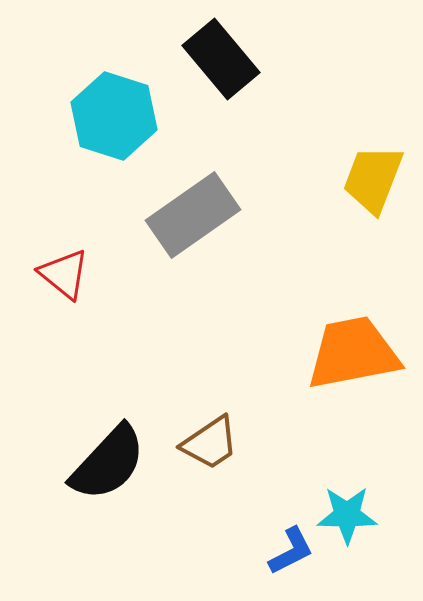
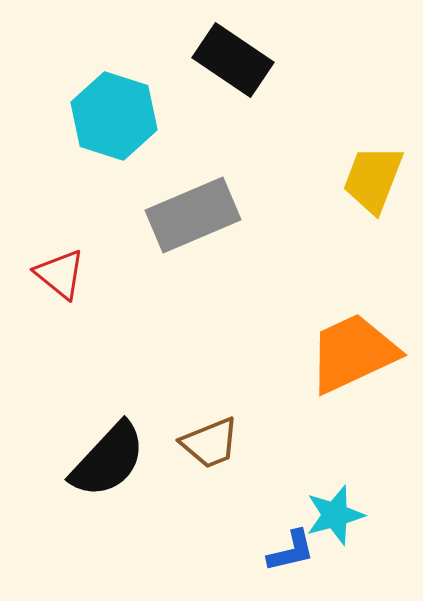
black rectangle: moved 12 px right, 1 px down; rotated 16 degrees counterclockwise
gray rectangle: rotated 12 degrees clockwise
red triangle: moved 4 px left
orange trapezoid: rotated 14 degrees counterclockwise
brown trapezoid: rotated 12 degrees clockwise
black semicircle: moved 3 px up
cyan star: moved 12 px left; rotated 16 degrees counterclockwise
blue L-shape: rotated 14 degrees clockwise
